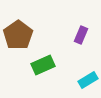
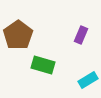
green rectangle: rotated 40 degrees clockwise
